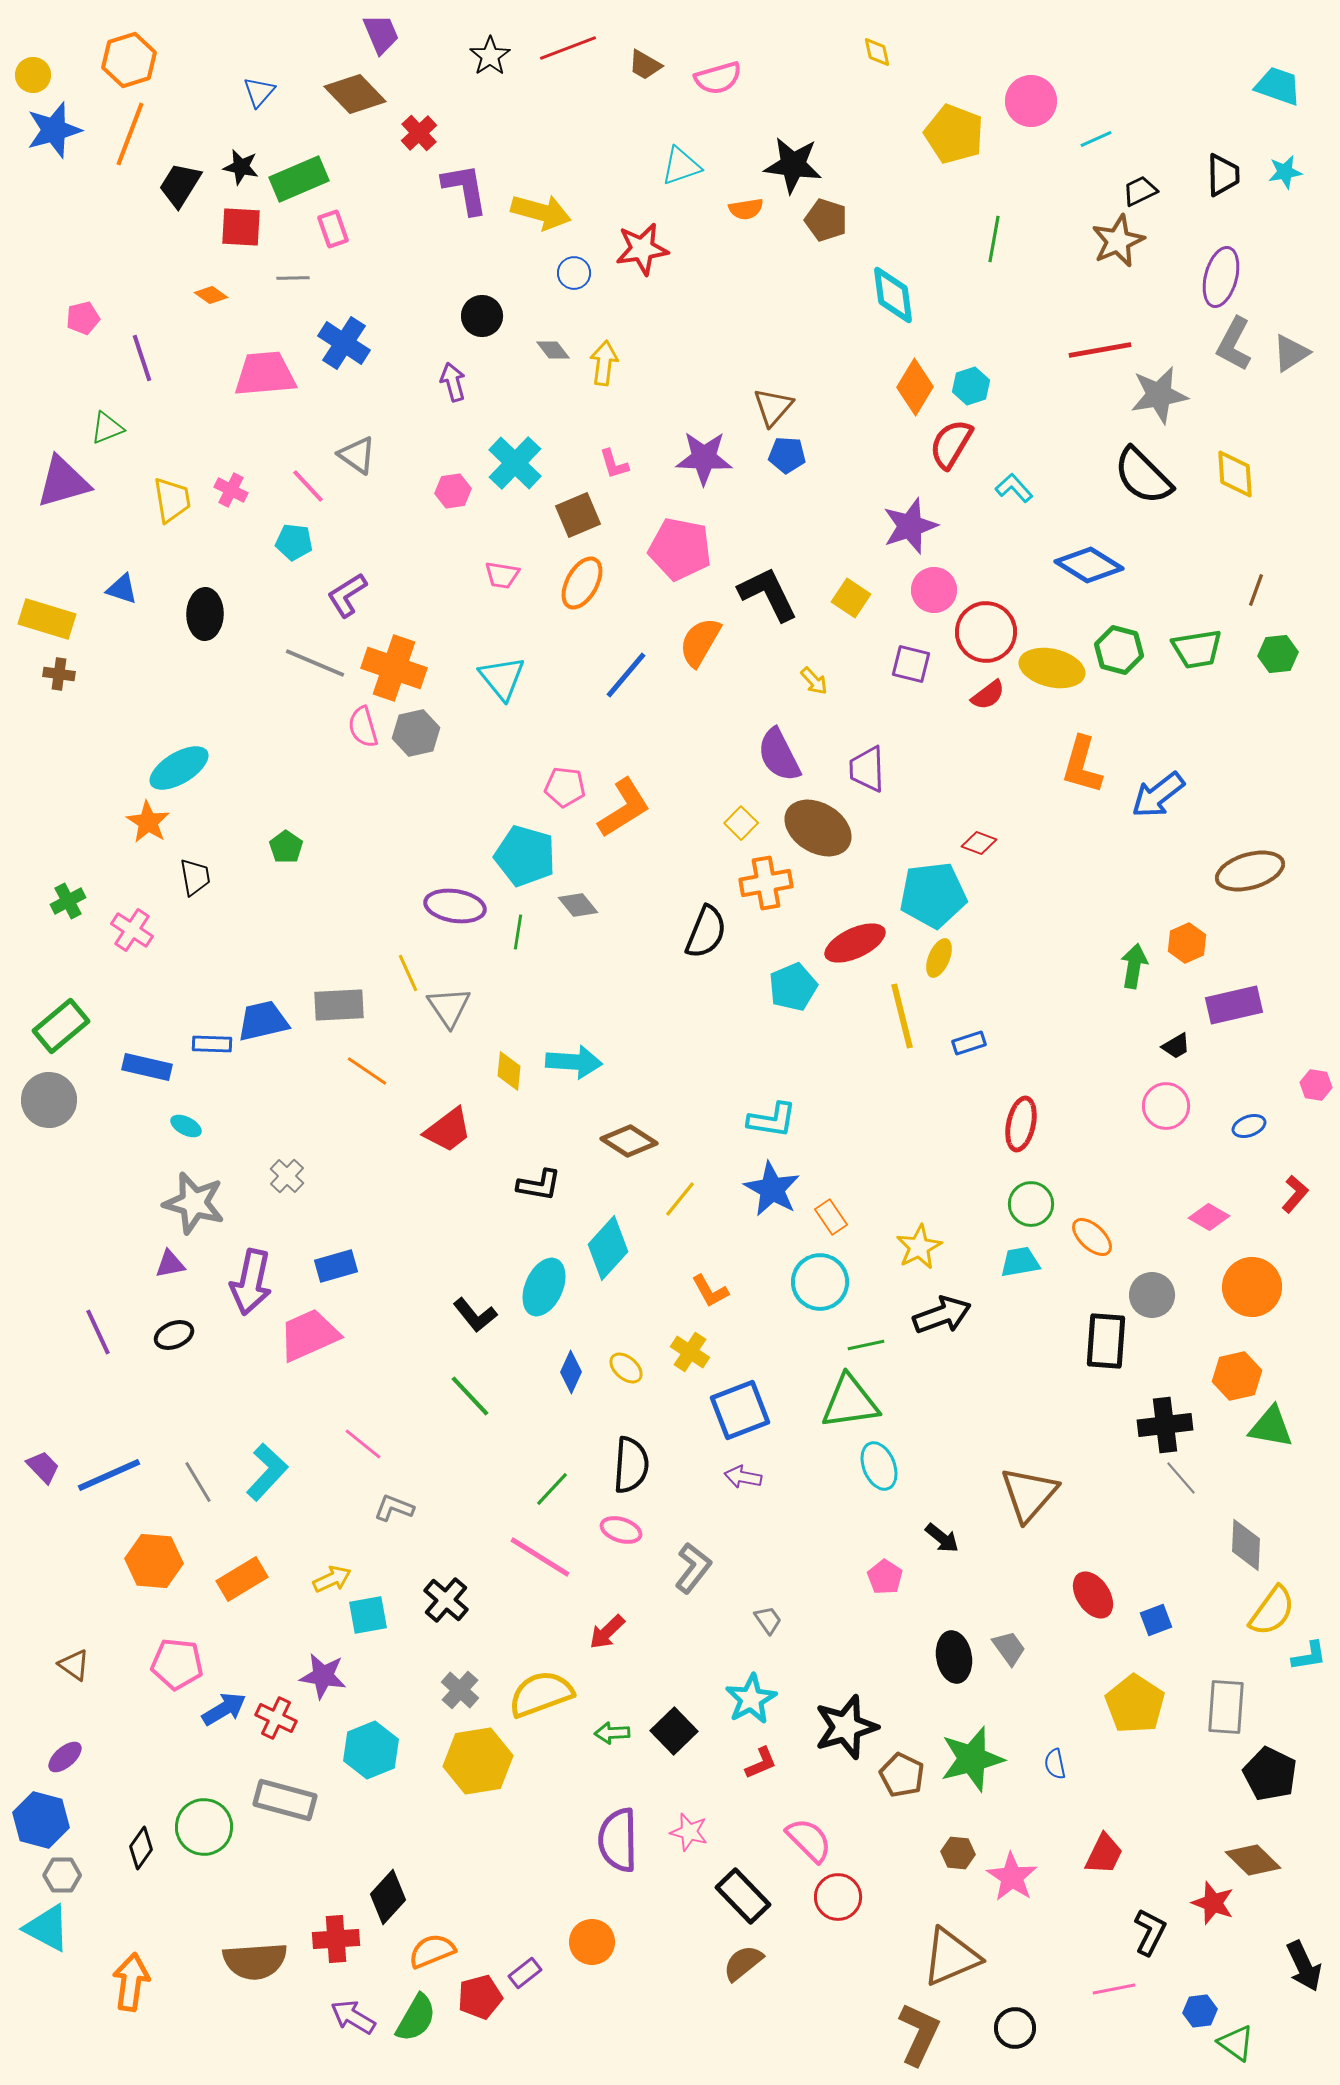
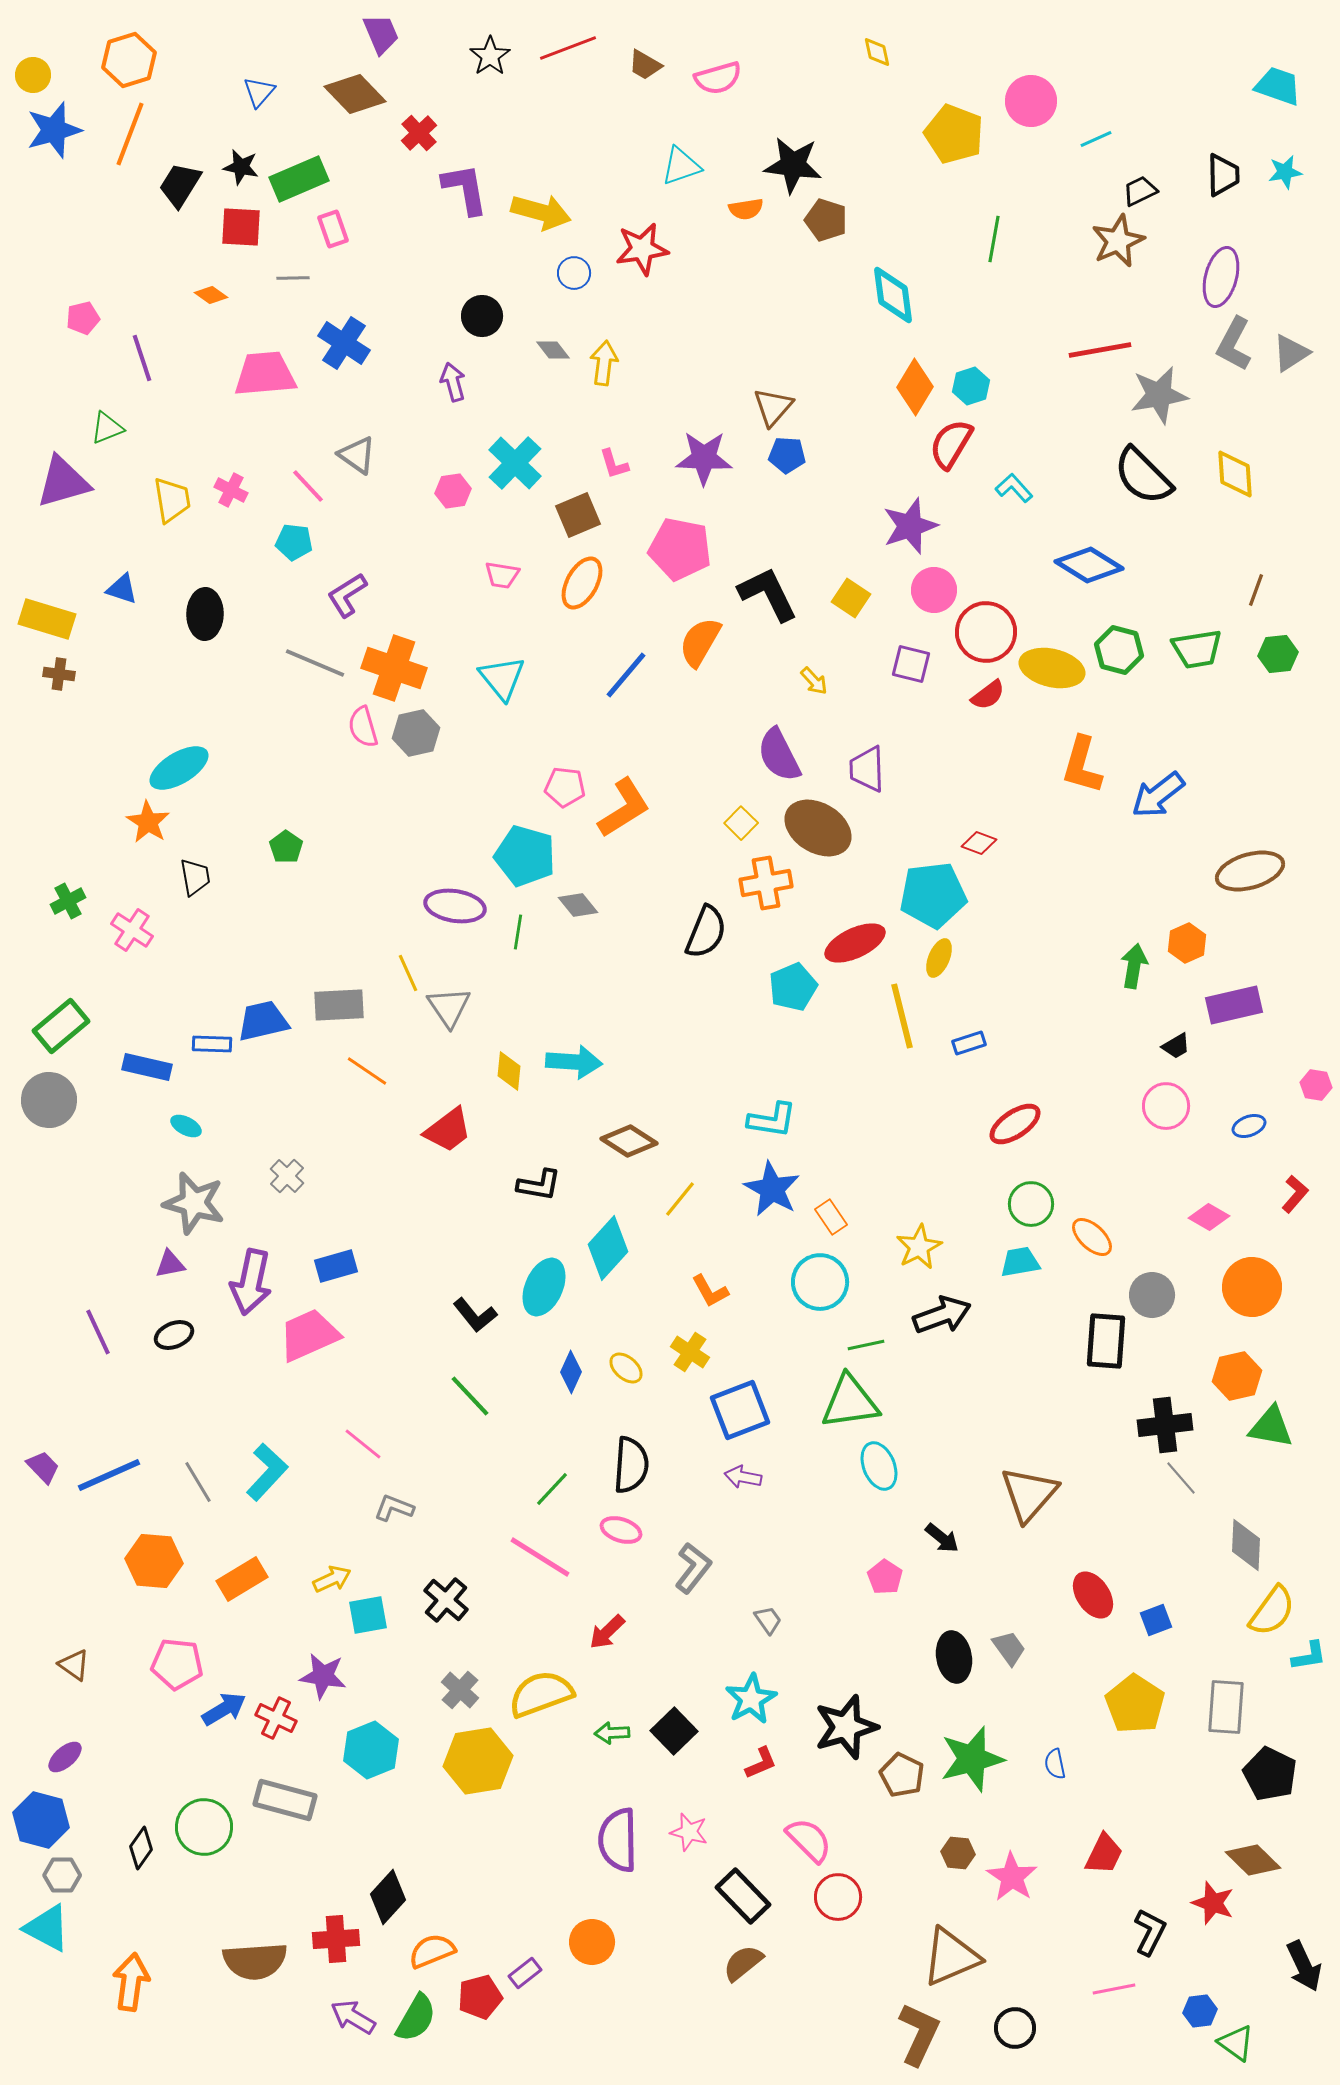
red ellipse at (1021, 1124): moved 6 px left; rotated 44 degrees clockwise
